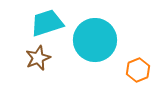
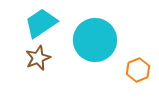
cyan trapezoid: moved 6 px left; rotated 16 degrees counterclockwise
